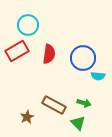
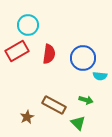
cyan semicircle: moved 2 px right
green arrow: moved 2 px right, 3 px up
